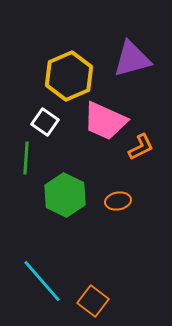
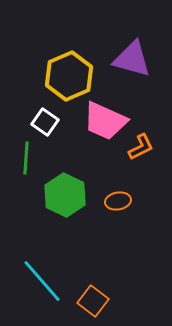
purple triangle: rotated 30 degrees clockwise
